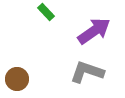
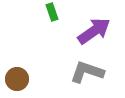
green rectangle: moved 6 px right; rotated 24 degrees clockwise
